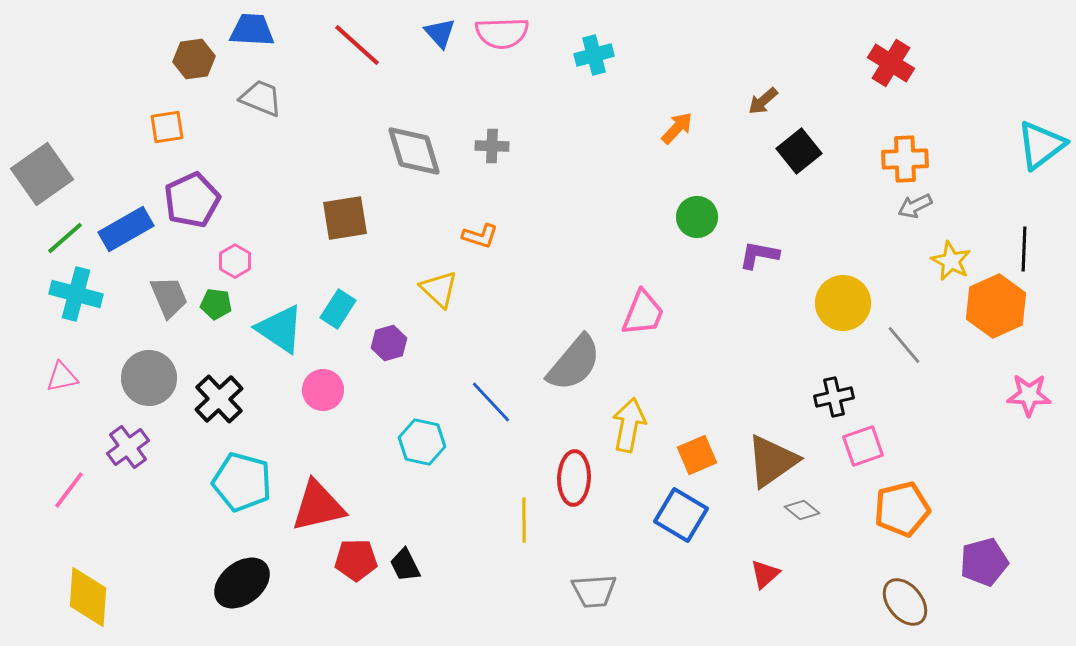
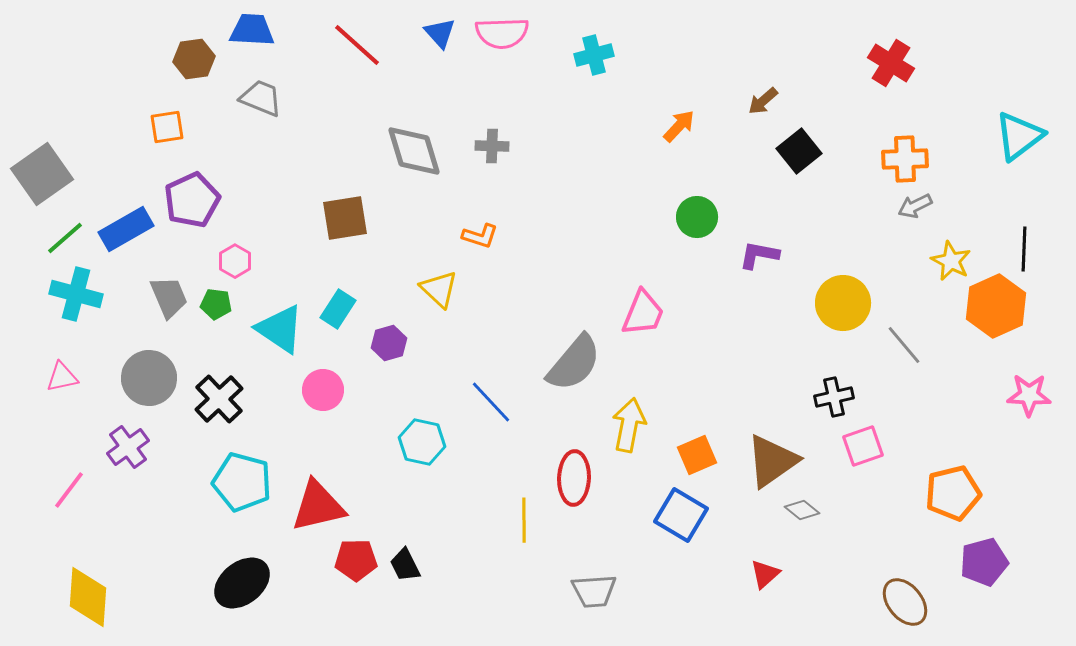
orange arrow at (677, 128): moved 2 px right, 2 px up
cyan triangle at (1041, 145): moved 22 px left, 9 px up
orange pentagon at (902, 509): moved 51 px right, 16 px up
